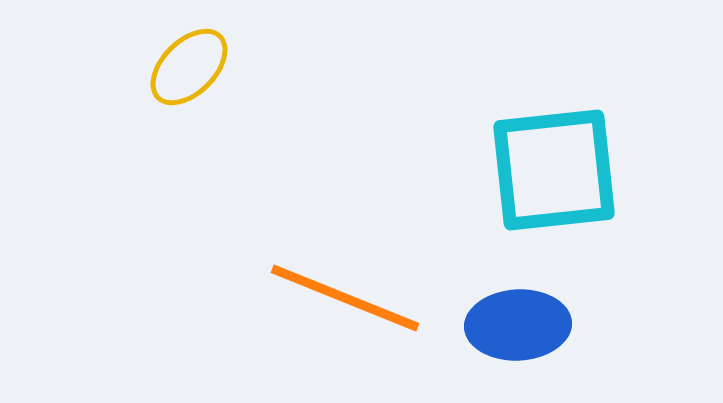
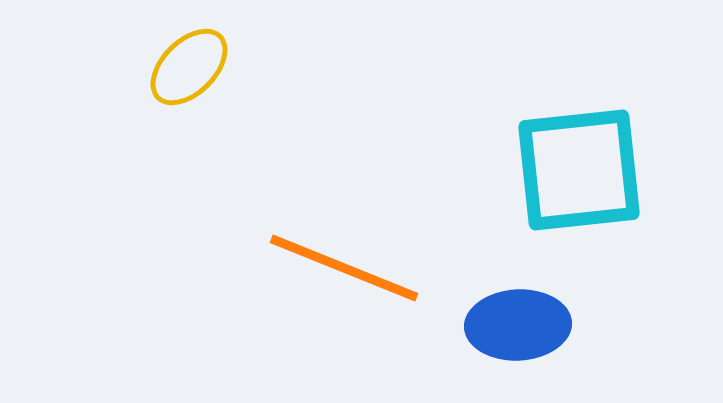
cyan square: moved 25 px right
orange line: moved 1 px left, 30 px up
